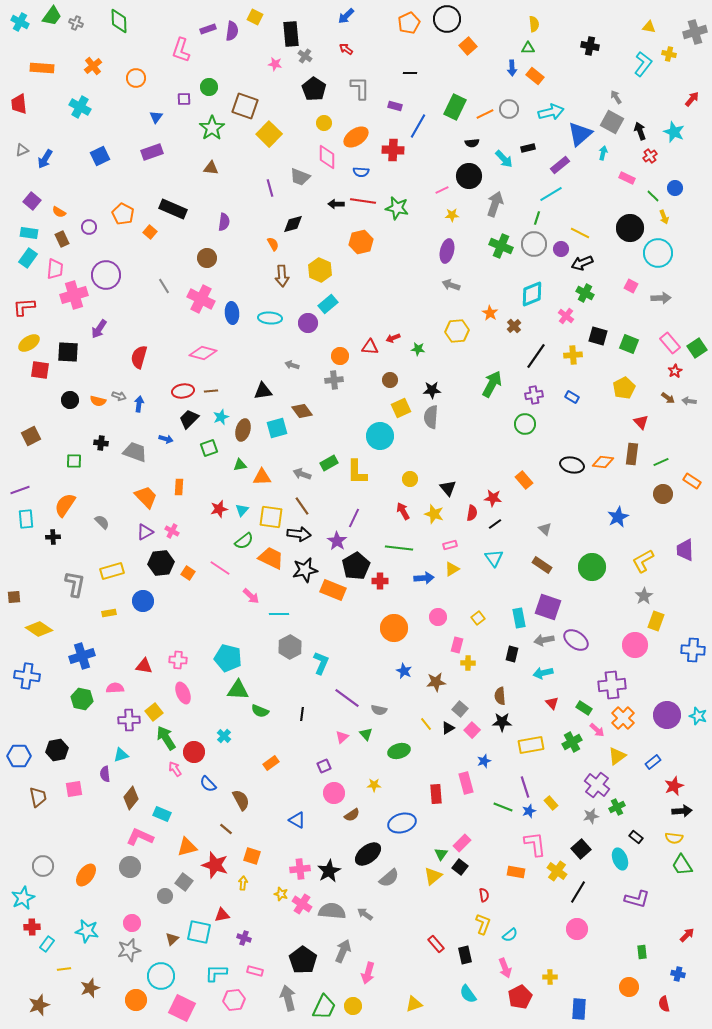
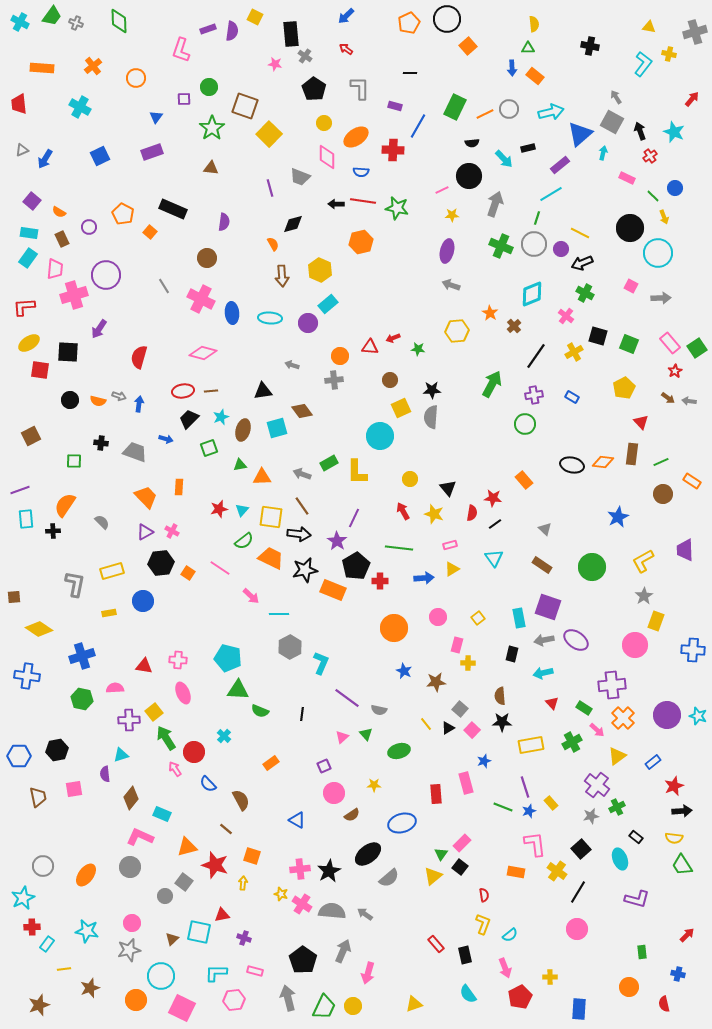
yellow cross at (573, 355): moved 1 px right, 3 px up; rotated 24 degrees counterclockwise
black cross at (53, 537): moved 6 px up
